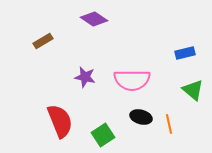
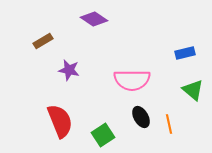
purple star: moved 16 px left, 7 px up
black ellipse: rotated 45 degrees clockwise
